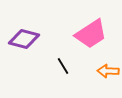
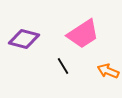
pink trapezoid: moved 8 px left
orange arrow: rotated 20 degrees clockwise
